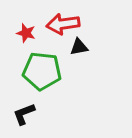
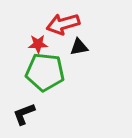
red arrow: rotated 8 degrees counterclockwise
red star: moved 12 px right, 11 px down; rotated 18 degrees counterclockwise
green pentagon: moved 3 px right, 1 px down
